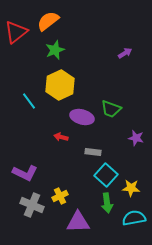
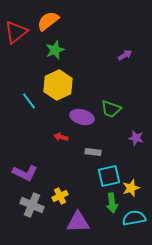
purple arrow: moved 2 px down
yellow hexagon: moved 2 px left
cyan square: moved 3 px right, 1 px down; rotated 35 degrees clockwise
yellow star: rotated 24 degrees counterclockwise
green arrow: moved 5 px right
